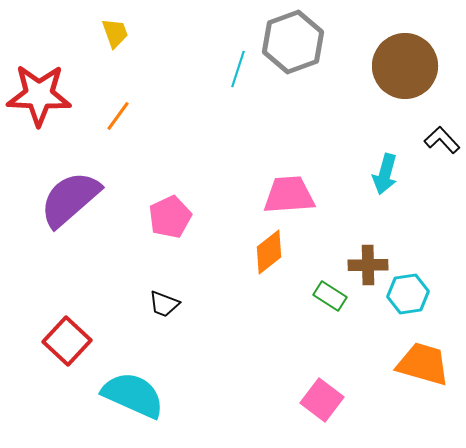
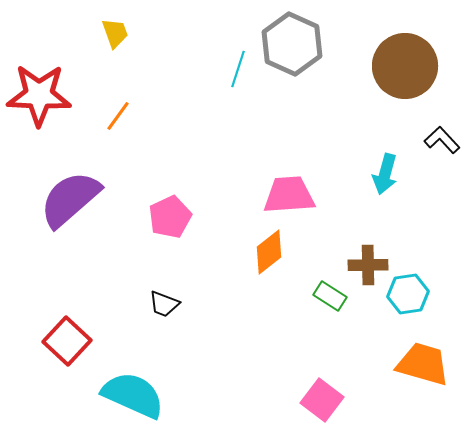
gray hexagon: moved 1 px left, 2 px down; rotated 16 degrees counterclockwise
